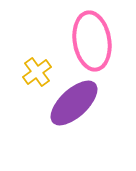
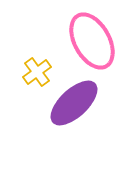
pink ellipse: rotated 20 degrees counterclockwise
